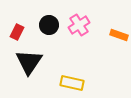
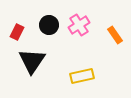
orange rectangle: moved 4 px left; rotated 36 degrees clockwise
black triangle: moved 3 px right, 1 px up
yellow rectangle: moved 10 px right, 7 px up; rotated 25 degrees counterclockwise
